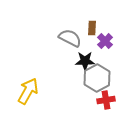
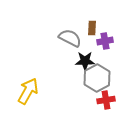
purple cross: rotated 35 degrees clockwise
